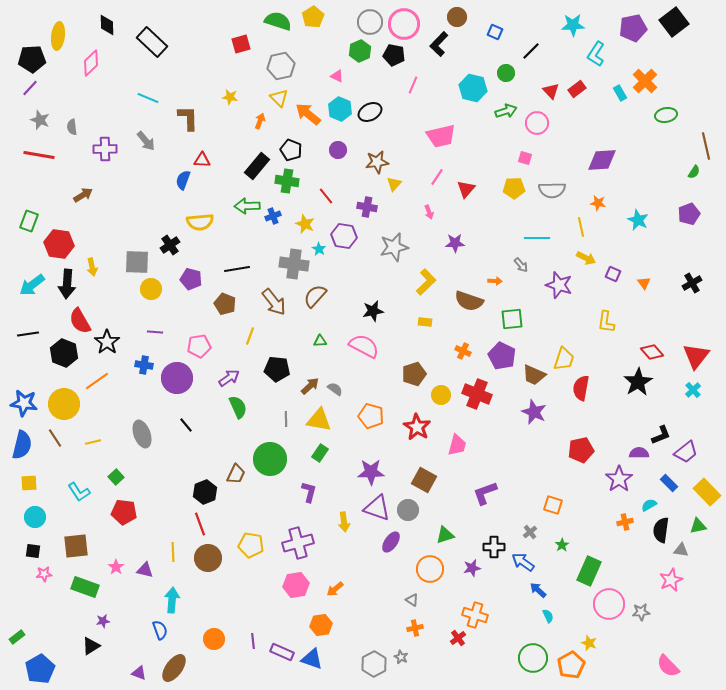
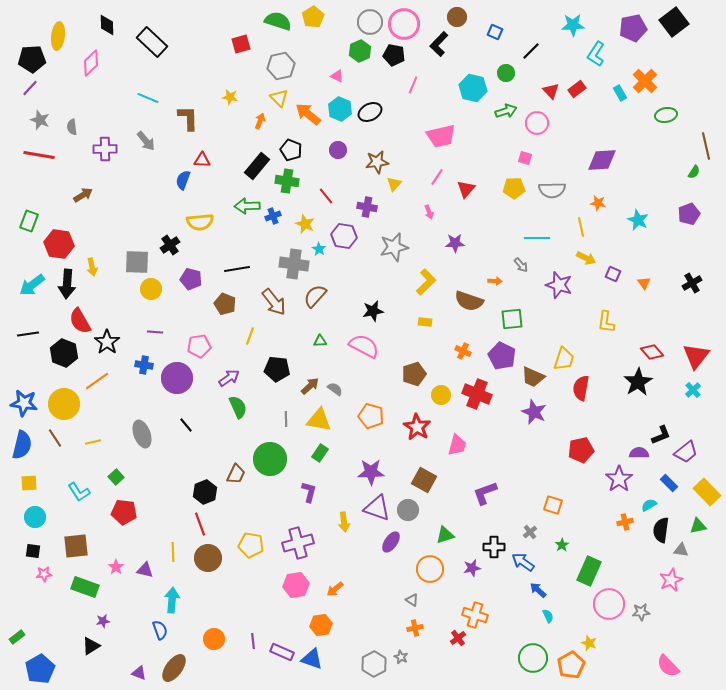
brown trapezoid at (534, 375): moved 1 px left, 2 px down
